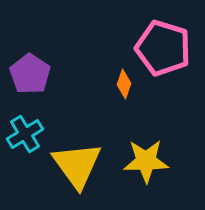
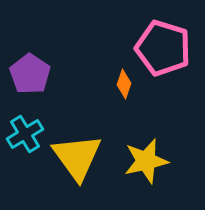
yellow star: rotated 12 degrees counterclockwise
yellow triangle: moved 8 px up
